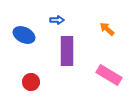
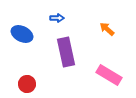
blue arrow: moved 2 px up
blue ellipse: moved 2 px left, 1 px up
purple rectangle: moved 1 px left, 1 px down; rotated 12 degrees counterclockwise
red circle: moved 4 px left, 2 px down
